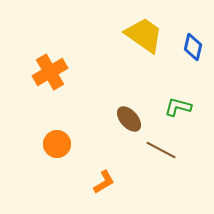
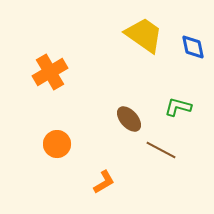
blue diamond: rotated 24 degrees counterclockwise
